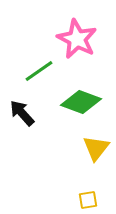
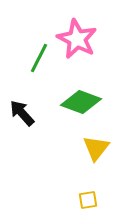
green line: moved 13 px up; rotated 28 degrees counterclockwise
